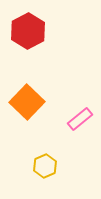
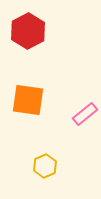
orange square: moved 1 px right, 2 px up; rotated 36 degrees counterclockwise
pink rectangle: moved 5 px right, 5 px up
